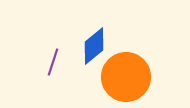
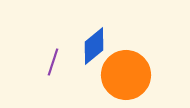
orange circle: moved 2 px up
